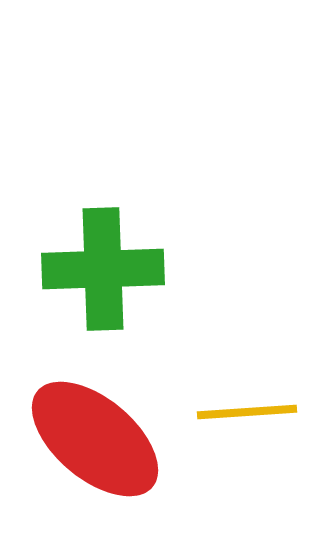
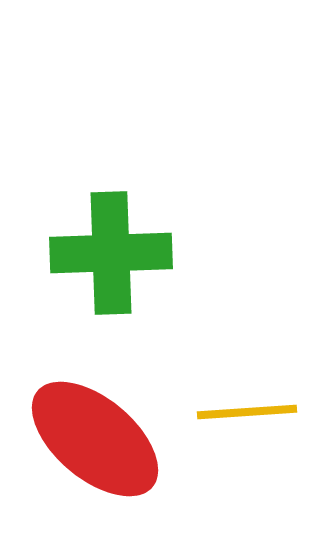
green cross: moved 8 px right, 16 px up
